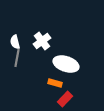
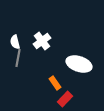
gray line: moved 1 px right
white ellipse: moved 13 px right
orange rectangle: rotated 40 degrees clockwise
